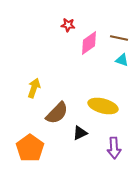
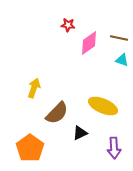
yellow ellipse: rotated 8 degrees clockwise
